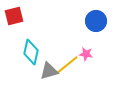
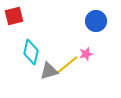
pink star: rotated 24 degrees counterclockwise
